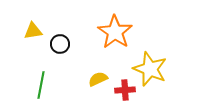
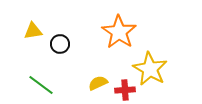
orange star: moved 4 px right
yellow star: rotated 8 degrees clockwise
yellow semicircle: moved 4 px down
green line: rotated 64 degrees counterclockwise
